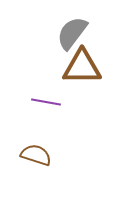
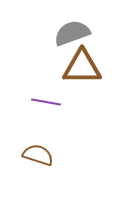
gray semicircle: rotated 33 degrees clockwise
brown semicircle: moved 2 px right
